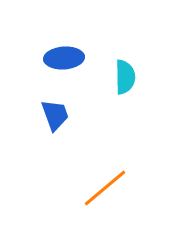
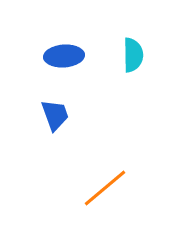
blue ellipse: moved 2 px up
cyan semicircle: moved 8 px right, 22 px up
